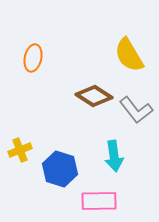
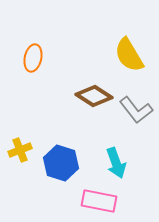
cyan arrow: moved 2 px right, 7 px down; rotated 12 degrees counterclockwise
blue hexagon: moved 1 px right, 6 px up
pink rectangle: rotated 12 degrees clockwise
